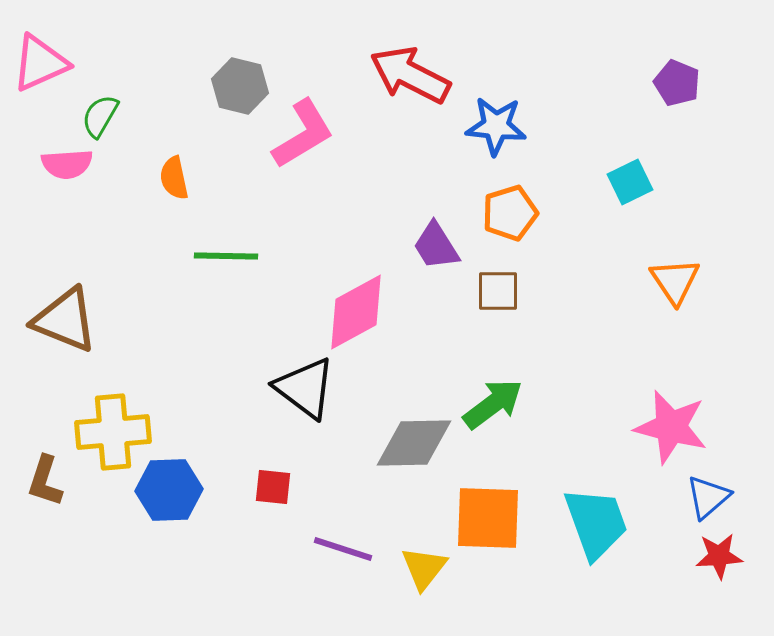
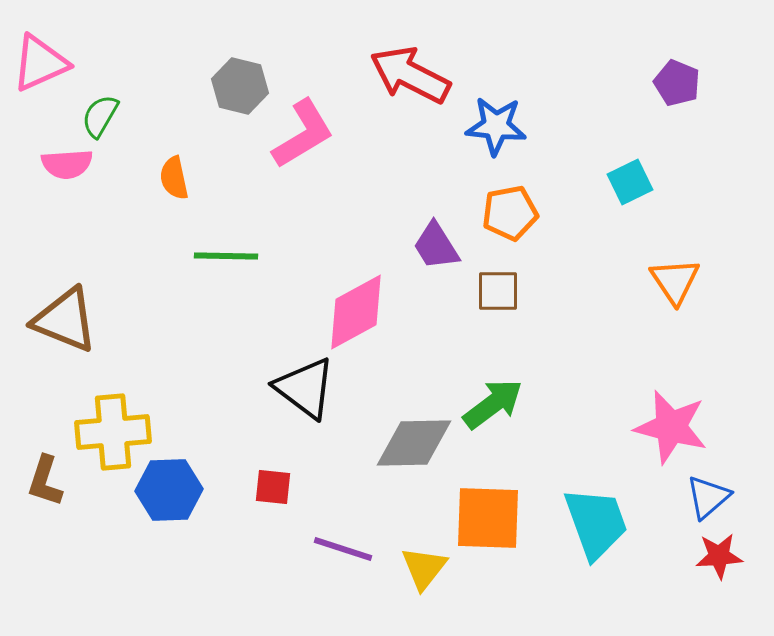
orange pentagon: rotated 6 degrees clockwise
